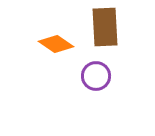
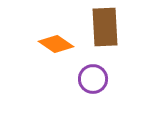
purple circle: moved 3 px left, 3 px down
